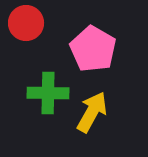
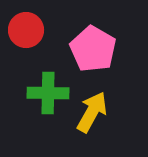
red circle: moved 7 px down
